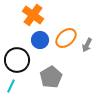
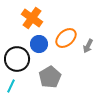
orange cross: moved 1 px left, 3 px down
blue circle: moved 1 px left, 4 px down
gray arrow: moved 1 px right, 1 px down
black circle: moved 1 px up
gray pentagon: moved 1 px left
